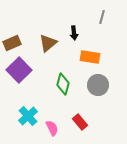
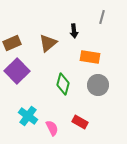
black arrow: moved 2 px up
purple square: moved 2 px left, 1 px down
cyan cross: rotated 12 degrees counterclockwise
red rectangle: rotated 21 degrees counterclockwise
